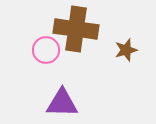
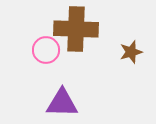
brown cross: rotated 6 degrees counterclockwise
brown star: moved 5 px right, 2 px down
